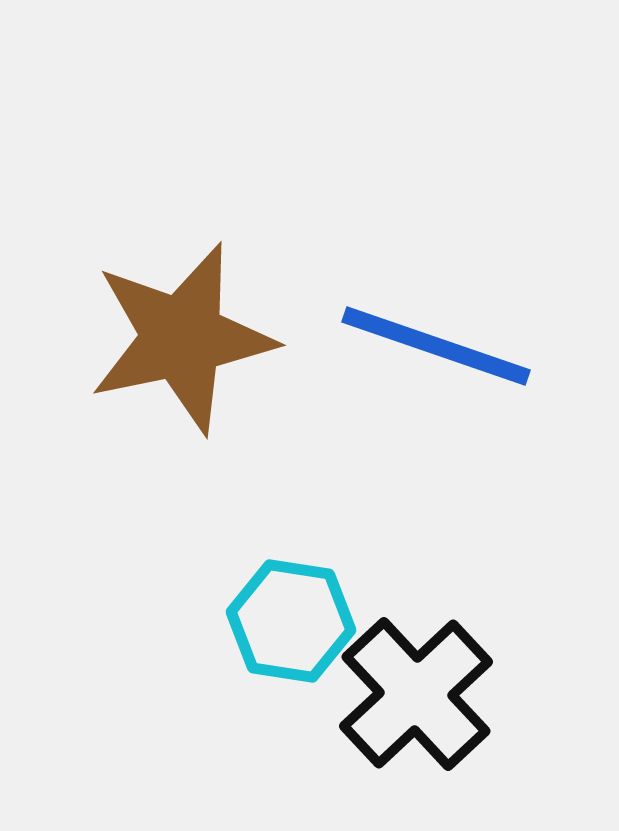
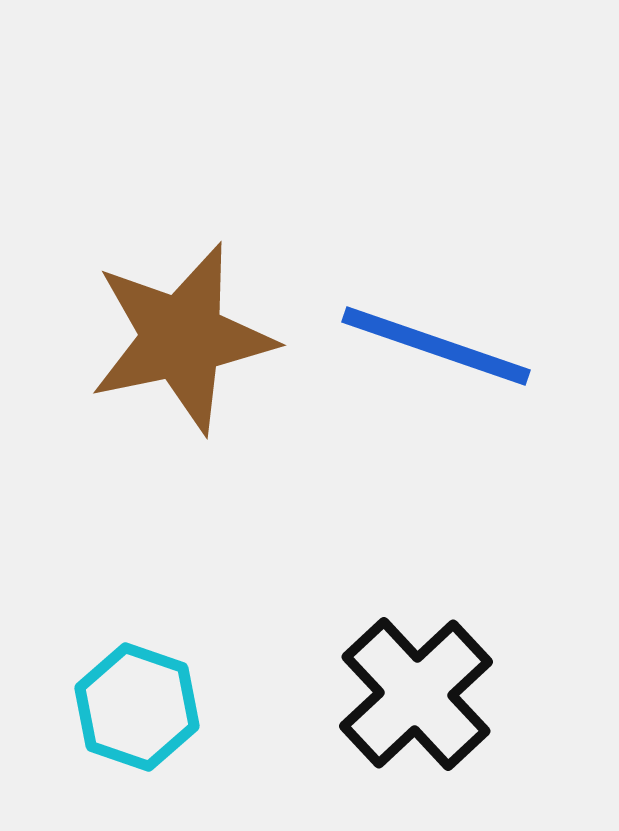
cyan hexagon: moved 154 px left, 86 px down; rotated 10 degrees clockwise
